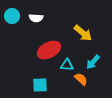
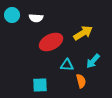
cyan circle: moved 1 px up
yellow arrow: rotated 72 degrees counterclockwise
red ellipse: moved 2 px right, 8 px up
cyan arrow: moved 1 px up
orange semicircle: moved 2 px down; rotated 32 degrees clockwise
